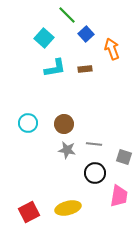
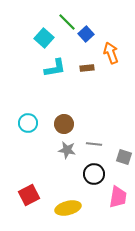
green line: moved 7 px down
orange arrow: moved 1 px left, 4 px down
brown rectangle: moved 2 px right, 1 px up
black circle: moved 1 px left, 1 px down
pink trapezoid: moved 1 px left, 1 px down
red square: moved 17 px up
